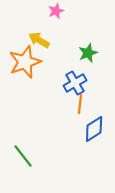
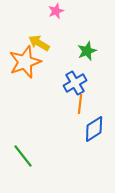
yellow arrow: moved 3 px down
green star: moved 1 px left, 2 px up
